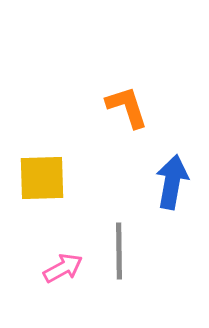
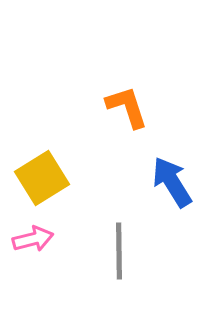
yellow square: rotated 30 degrees counterclockwise
blue arrow: rotated 42 degrees counterclockwise
pink arrow: moved 30 px left, 29 px up; rotated 15 degrees clockwise
